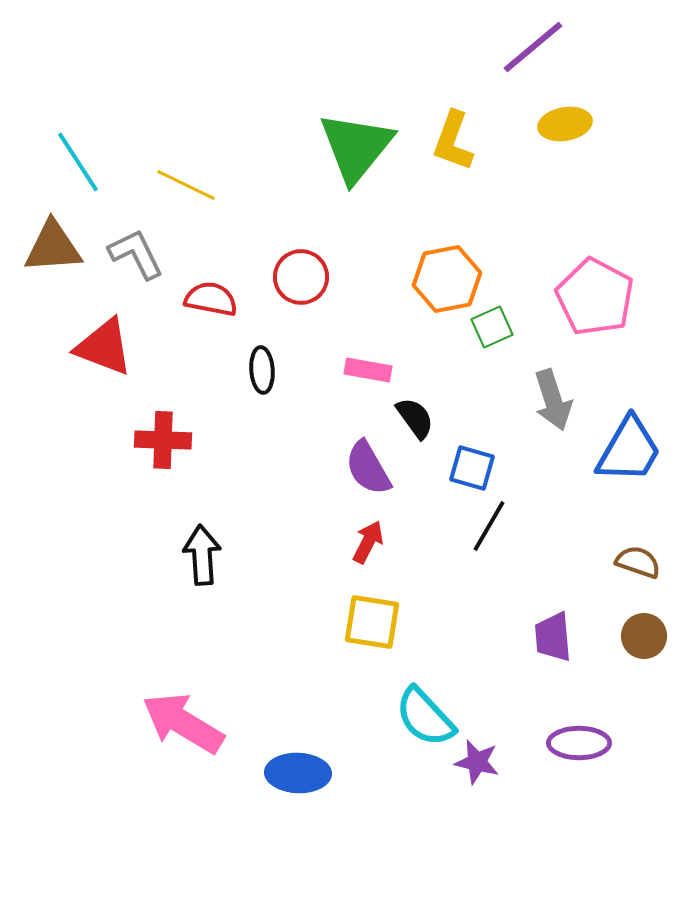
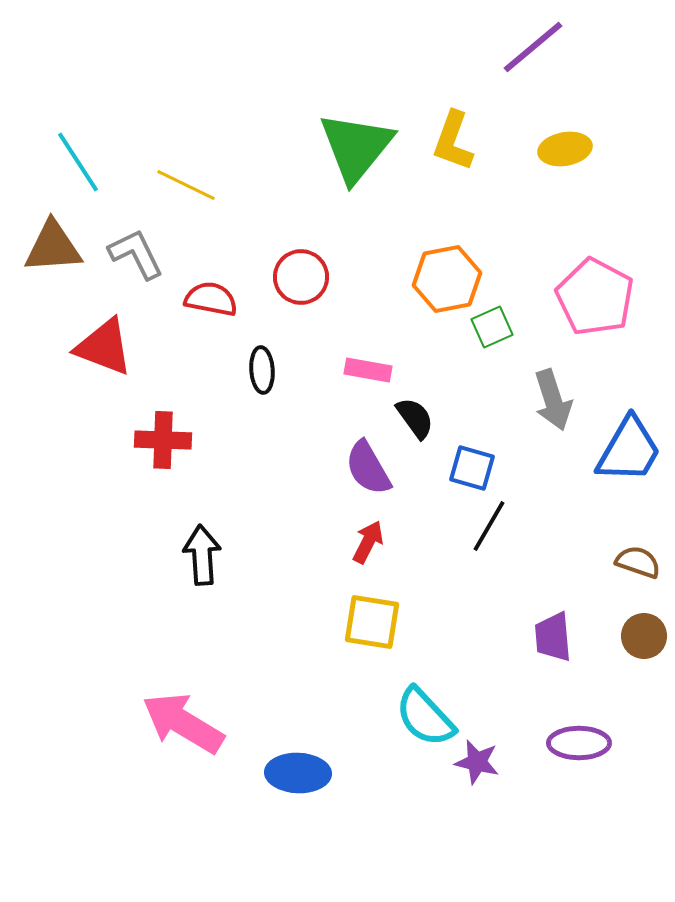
yellow ellipse: moved 25 px down
